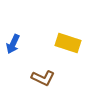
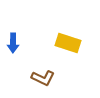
blue arrow: moved 1 px up; rotated 24 degrees counterclockwise
